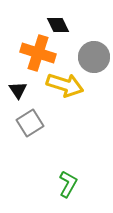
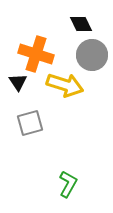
black diamond: moved 23 px right, 1 px up
orange cross: moved 2 px left, 1 px down
gray circle: moved 2 px left, 2 px up
black triangle: moved 8 px up
gray square: rotated 16 degrees clockwise
